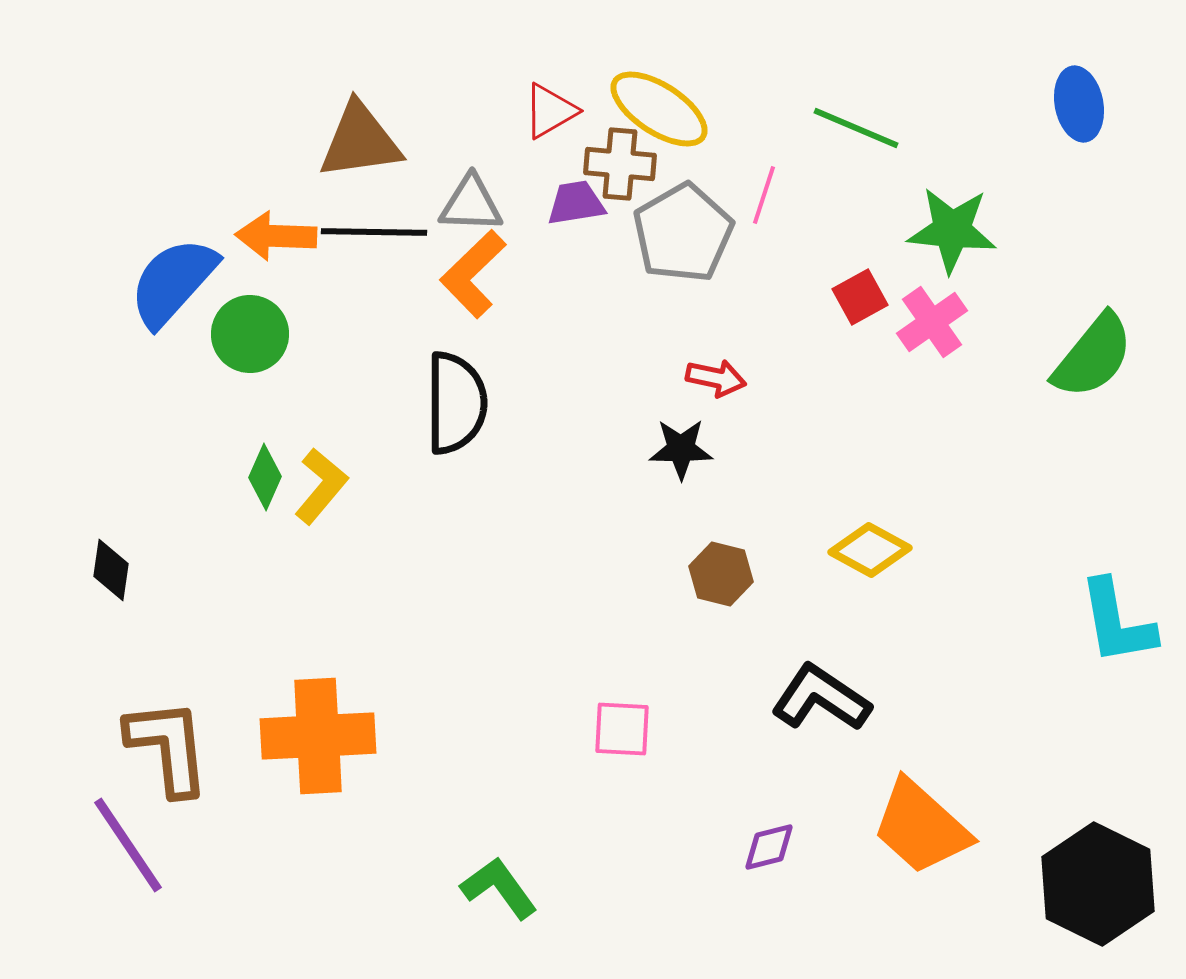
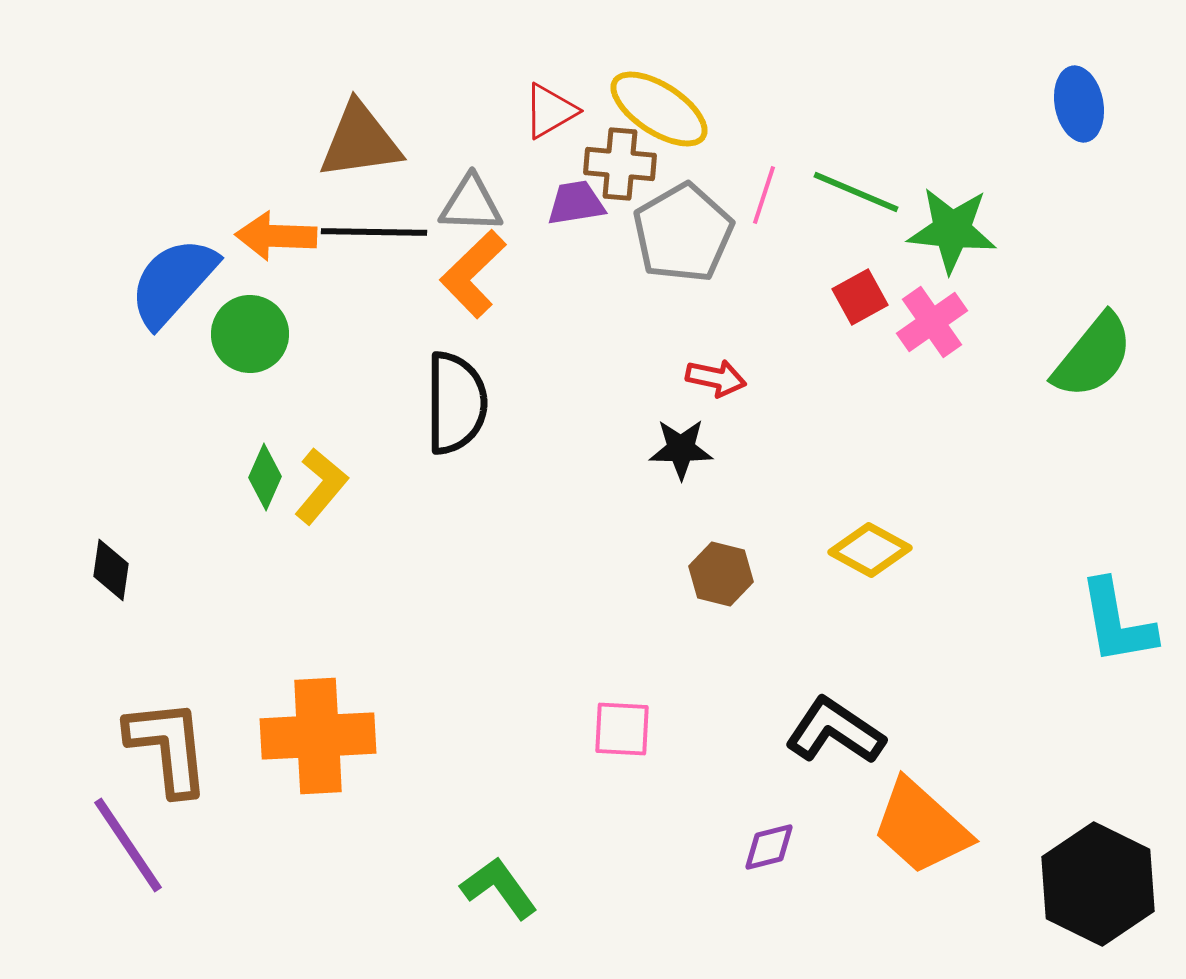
green line: moved 64 px down
black L-shape: moved 14 px right, 33 px down
